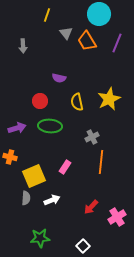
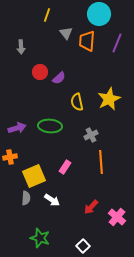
orange trapezoid: rotated 35 degrees clockwise
gray arrow: moved 2 px left, 1 px down
purple semicircle: rotated 56 degrees counterclockwise
red circle: moved 29 px up
gray cross: moved 1 px left, 2 px up
orange cross: rotated 24 degrees counterclockwise
orange line: rotated 10 degrees counterclockwise
white arrow: rotated 56 degrees clockwise
pink cross: rotated 18 degrees counterclockwise
green star: rotated 24 degrees clockwise
